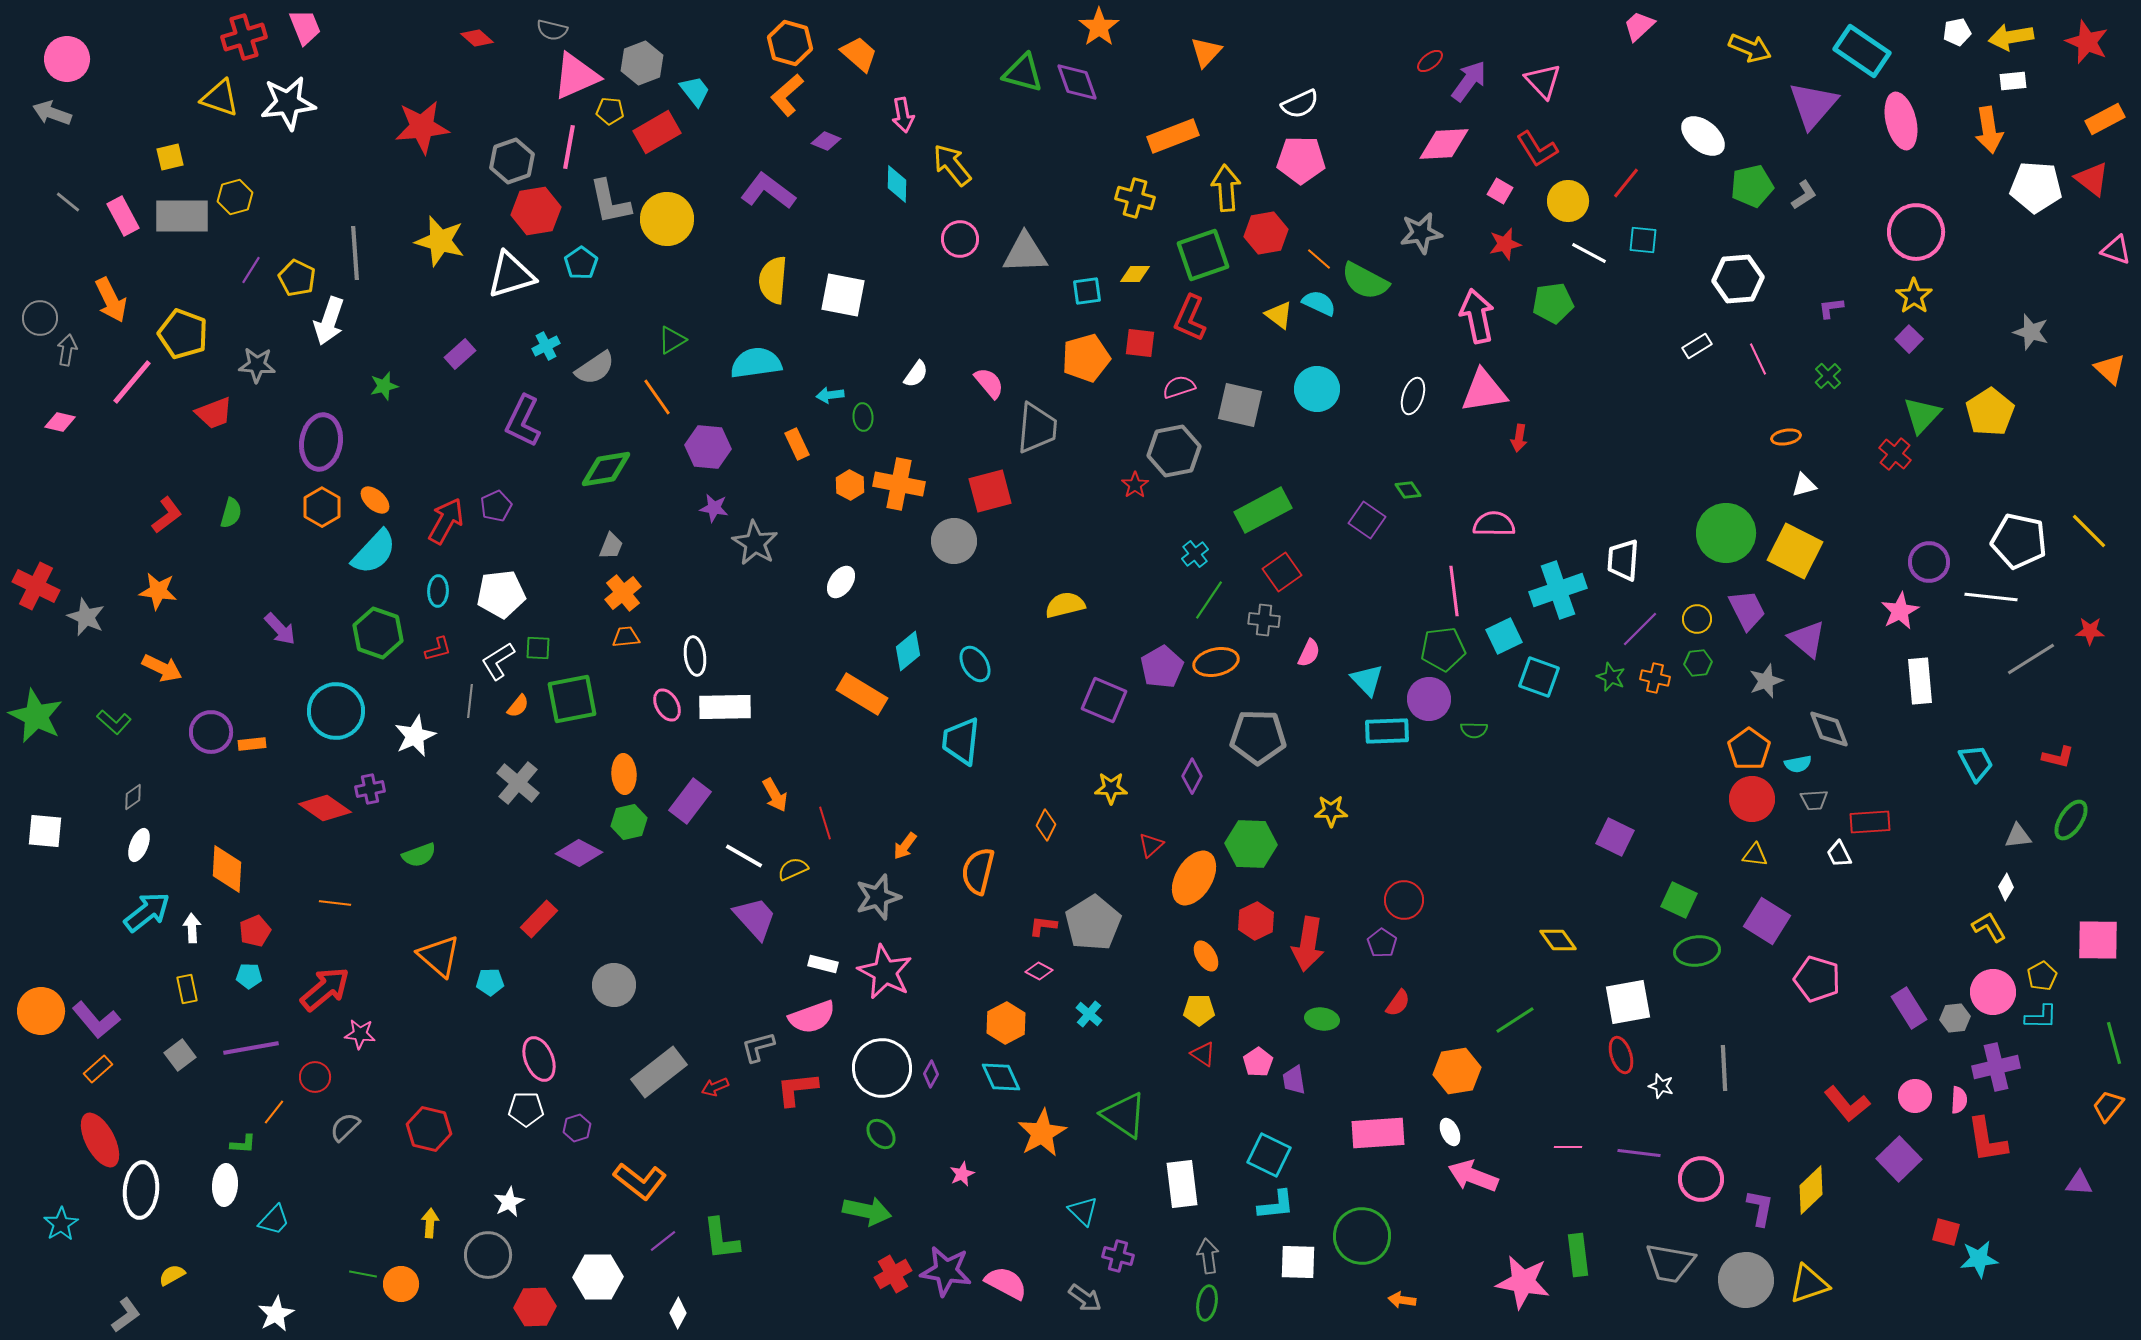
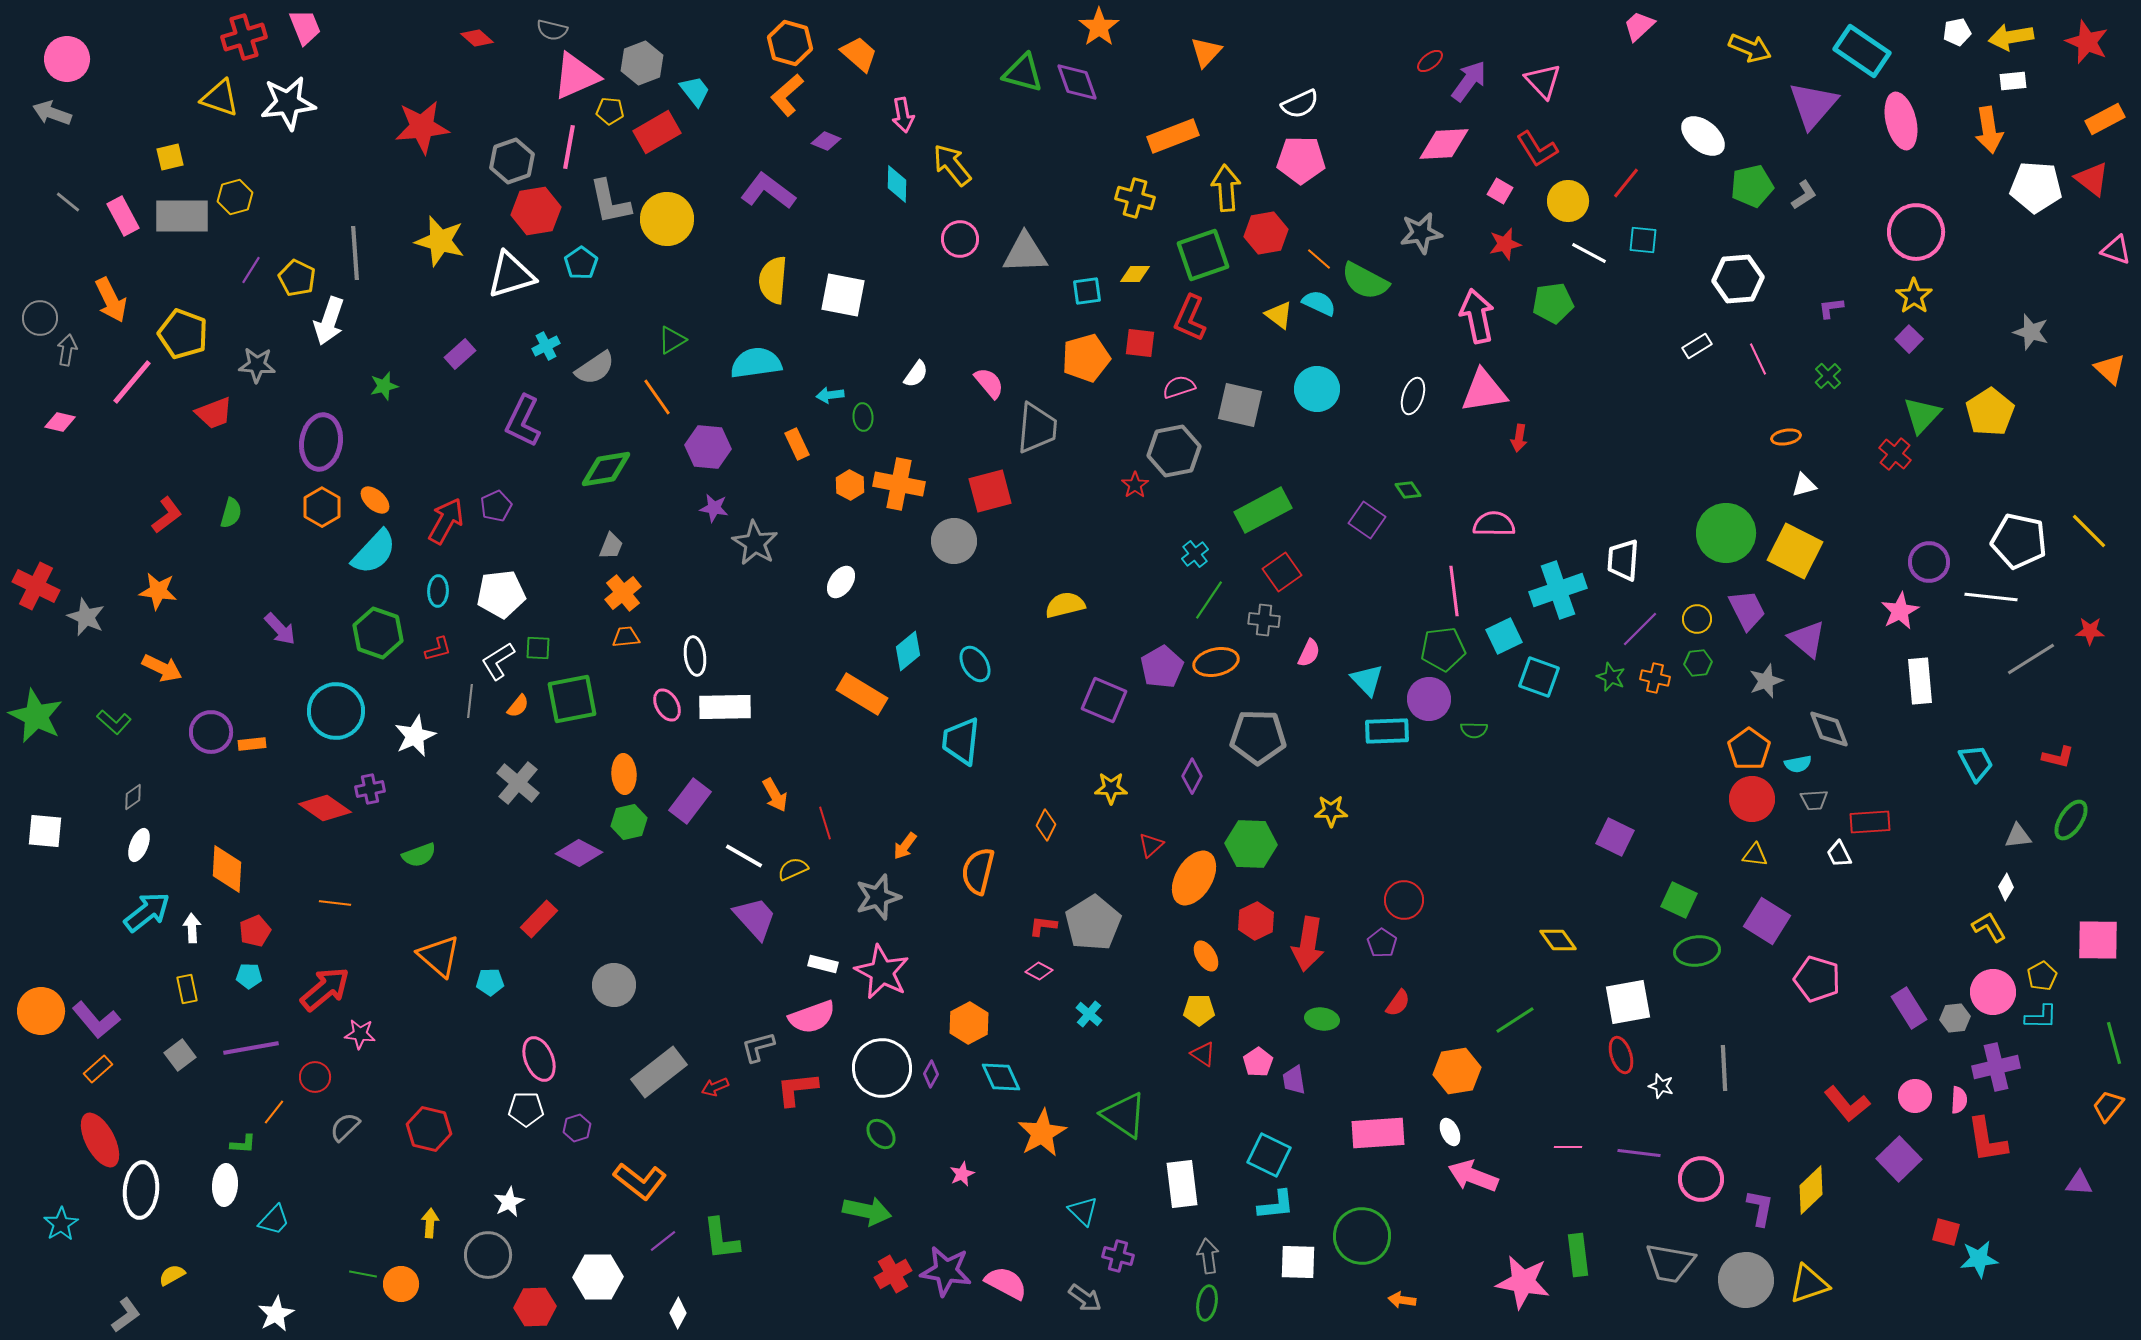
pink star at (885, 972): moved 3 px left
orange hexagon at (1006, 1023): moved 37 px left
